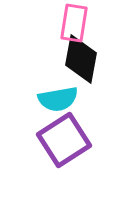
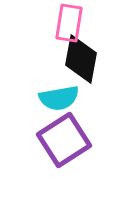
pink rectangle: moved 5 px left
cyan semicircle: moved 1 px right, 1 px up
